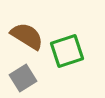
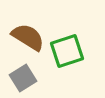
brown semicircle: moved 1 px right, 1 px down
